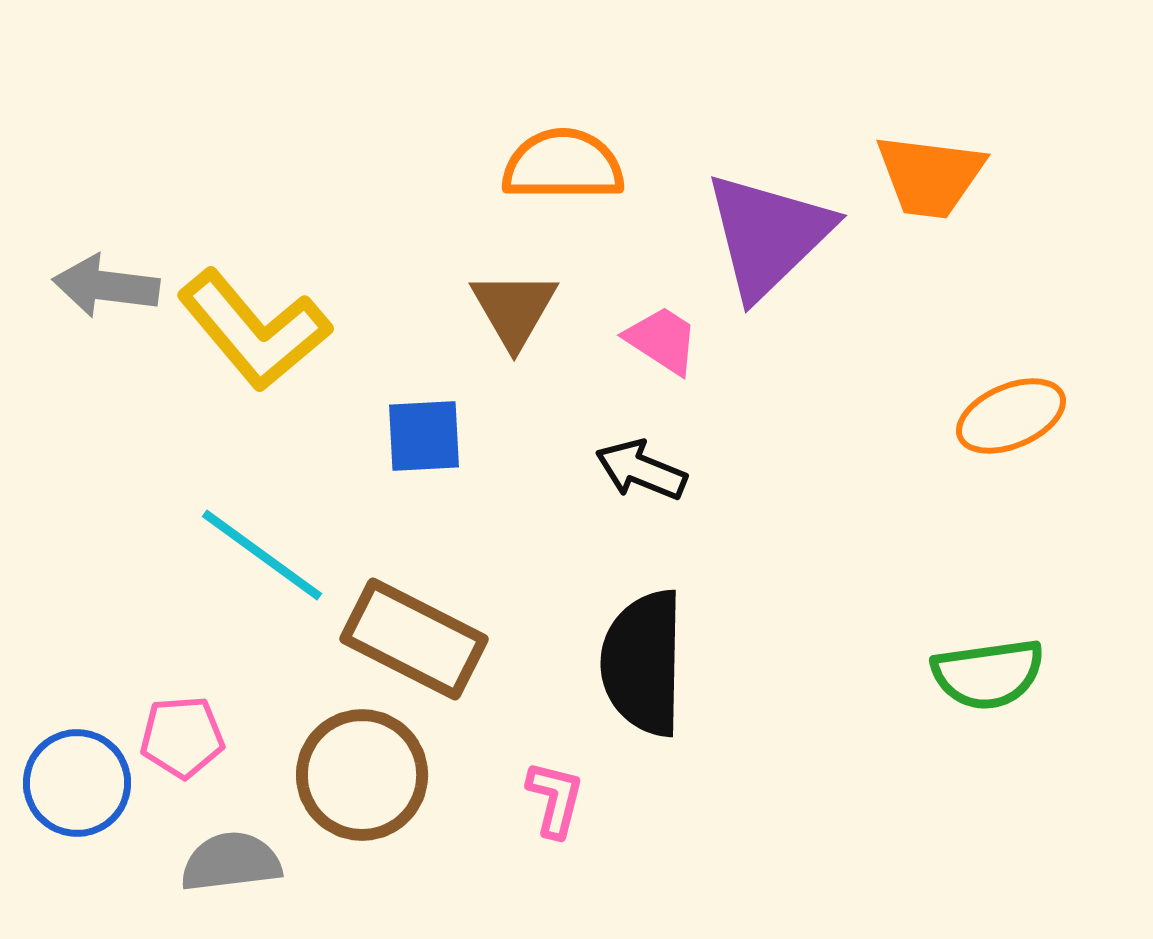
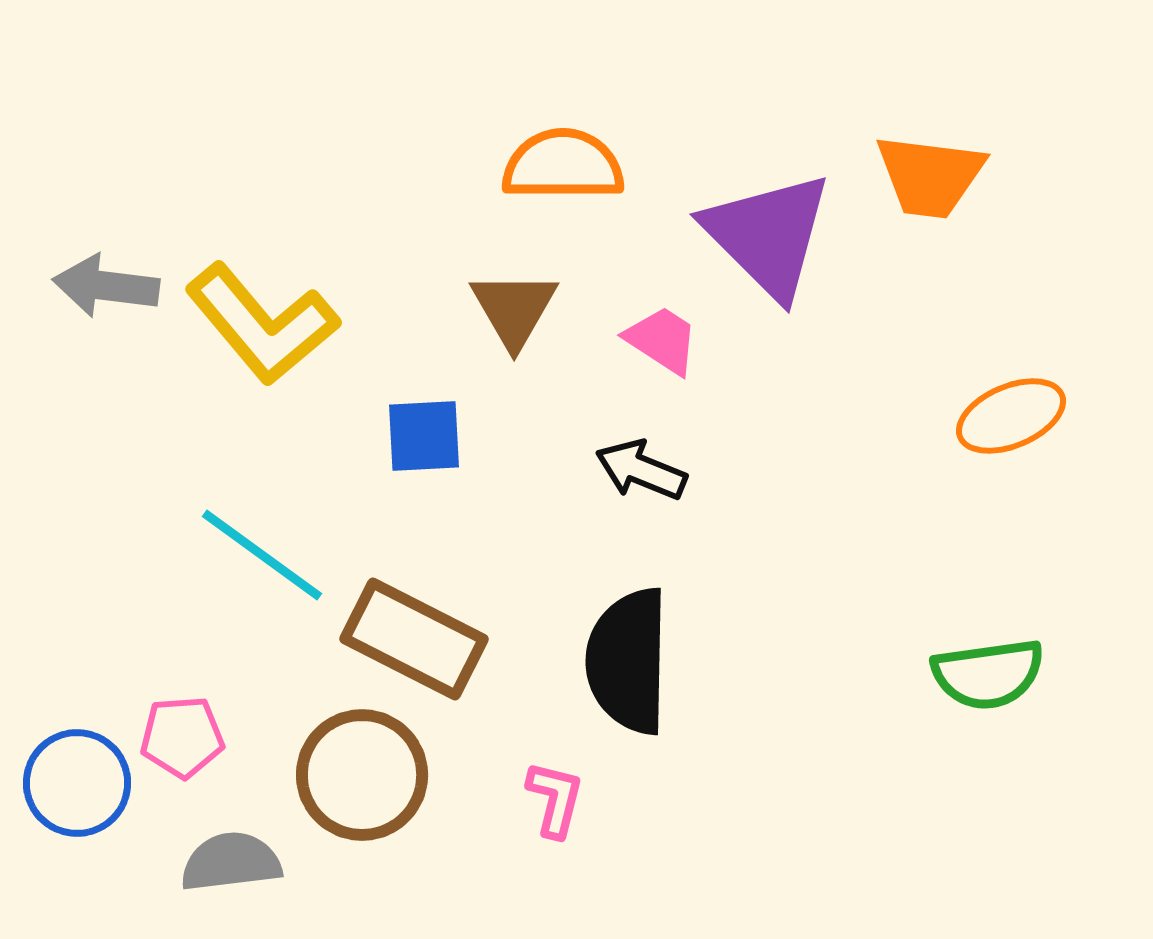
purple triangle: rotated 31 degrees counterclockwise
yellow L-shape: moved 8 px right, 6 px up
black semicircle: moved 15 px left, 2 px up
